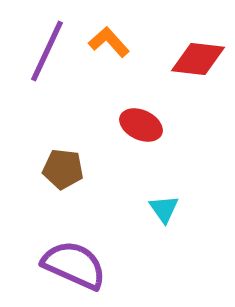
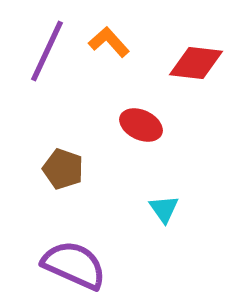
red diamond: moved 2 px left, 4 px down
brown pentagon: rotated 12 degrees clockwise
